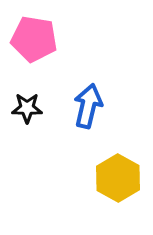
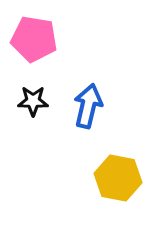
black star: moved 6 px right, 7 px up
yellow hexagon: rotated 18 degrees counterclockwise
